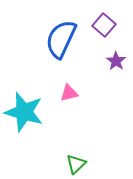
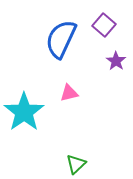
cyan star: rotated 21 degrees clockwise
